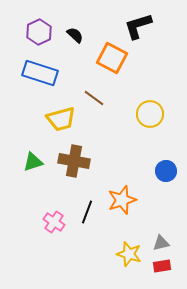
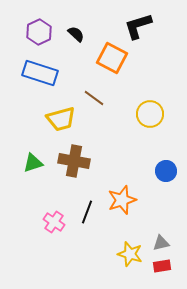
black semicircle: moved 1 px right, 1 px up
green triangle: moved 1 px down
yellow star: moved 1 px right
